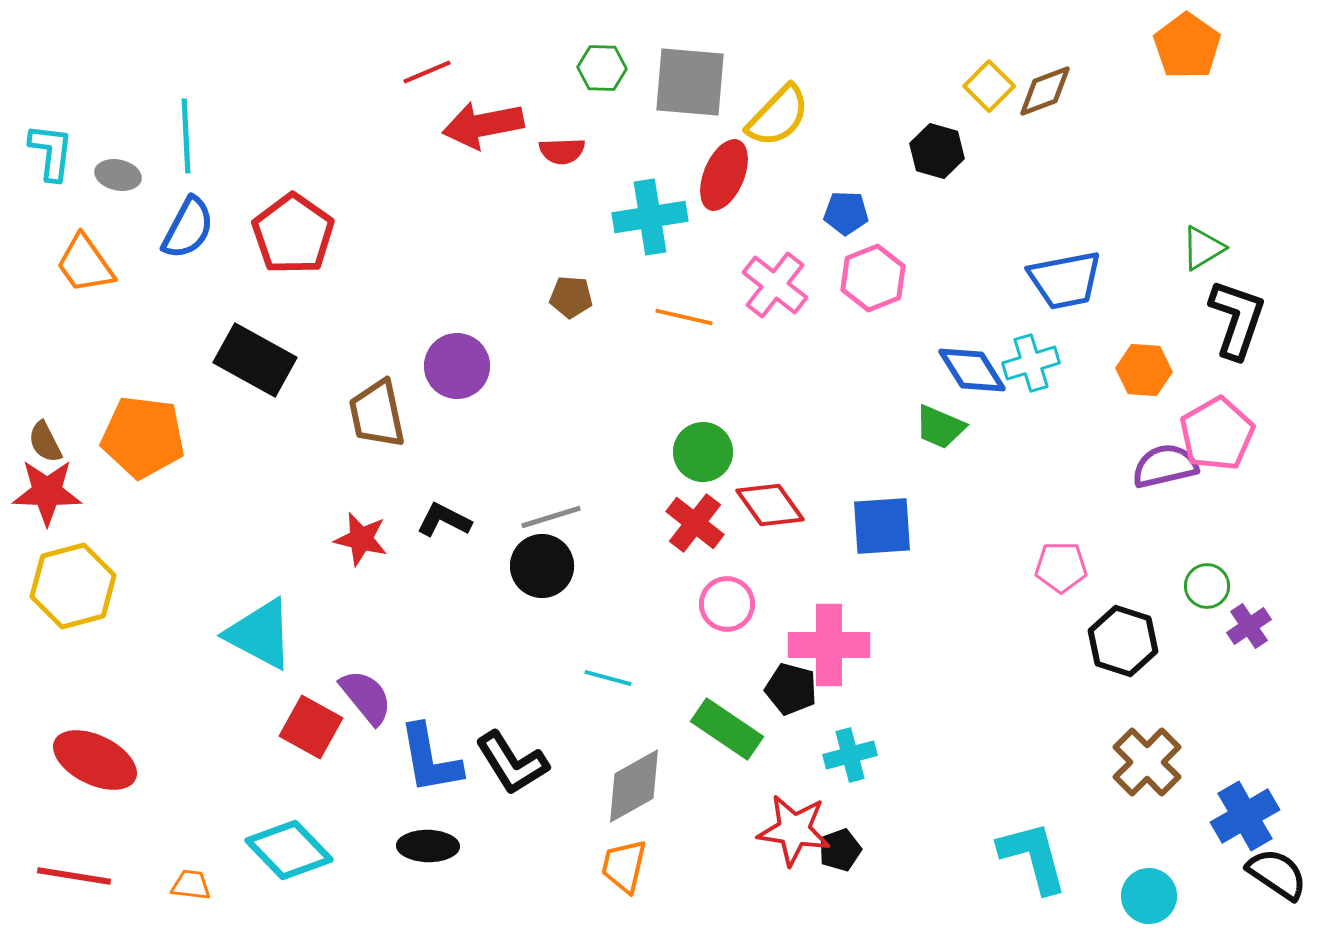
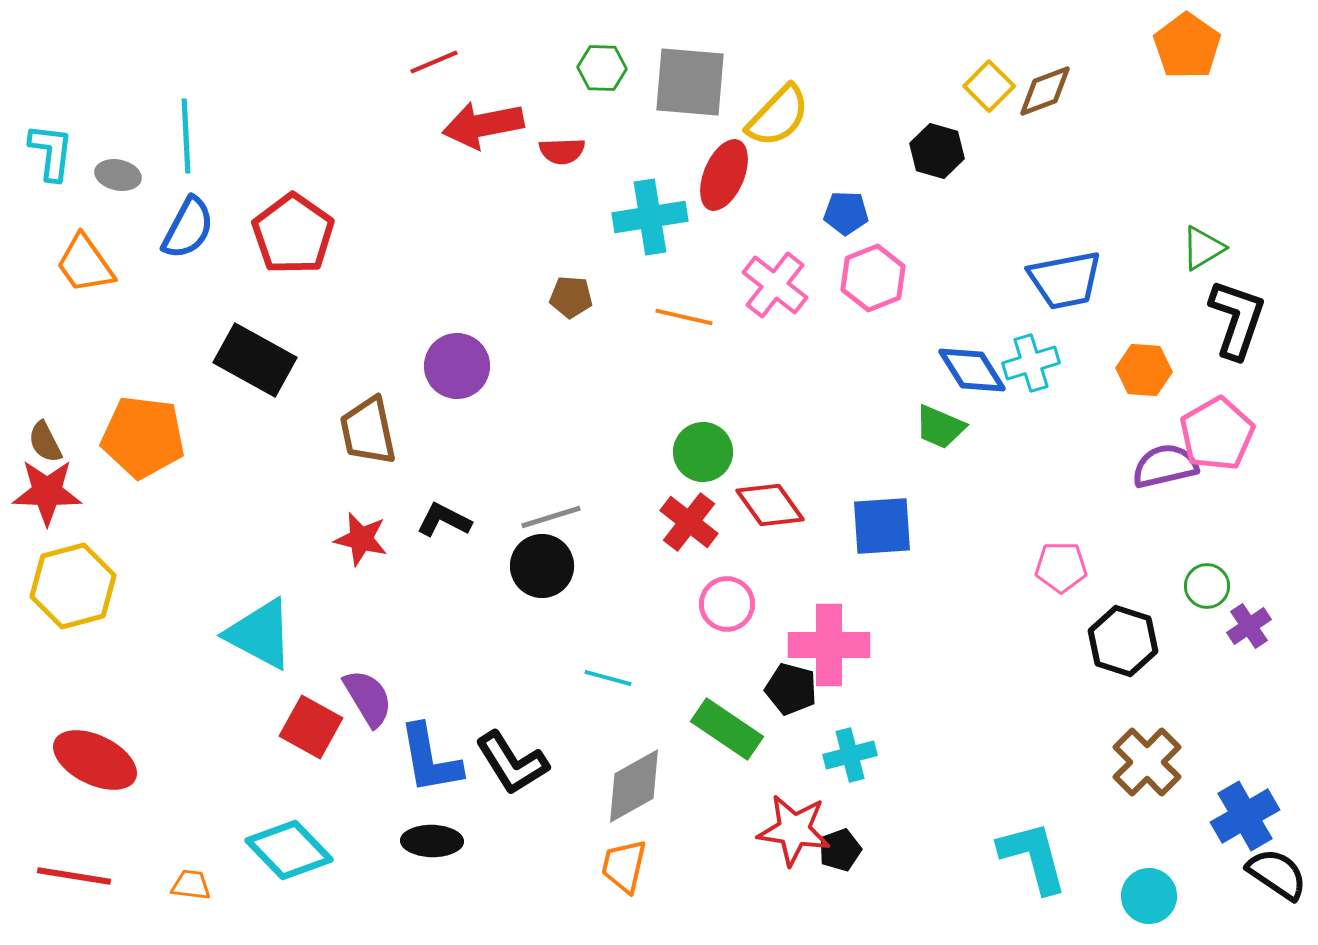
red line at (427, 72): moved 7 px right, 10 px up
brown trapezoid at (377, 414): moved 9 px left, 17 px down
red cross at (695, 523): moved 6 px left, 1 px up
purple semicircle at (366, 697): moved 2 px right, 1 px down; rotated 8 degrees clockwise
black ellipse at (428, 846): moved 4 px right, 5 px up
